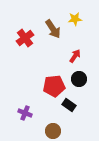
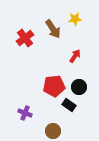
black circle: moved 8 px down
